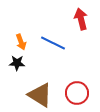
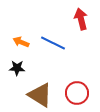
orange arrow: rotated 133 degrees clockwise
black star: moved 5 px down
